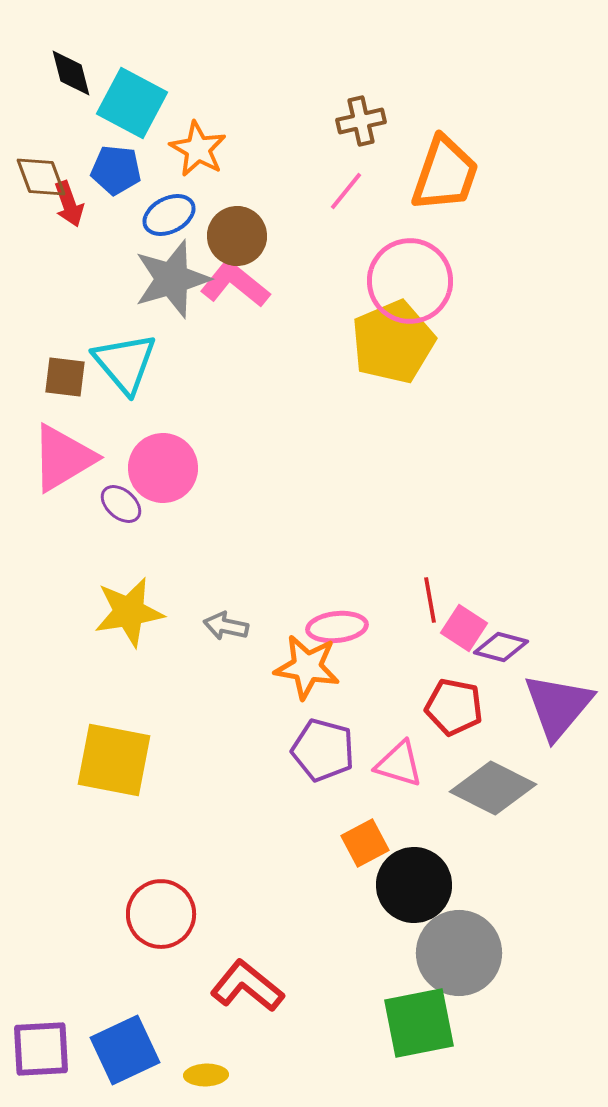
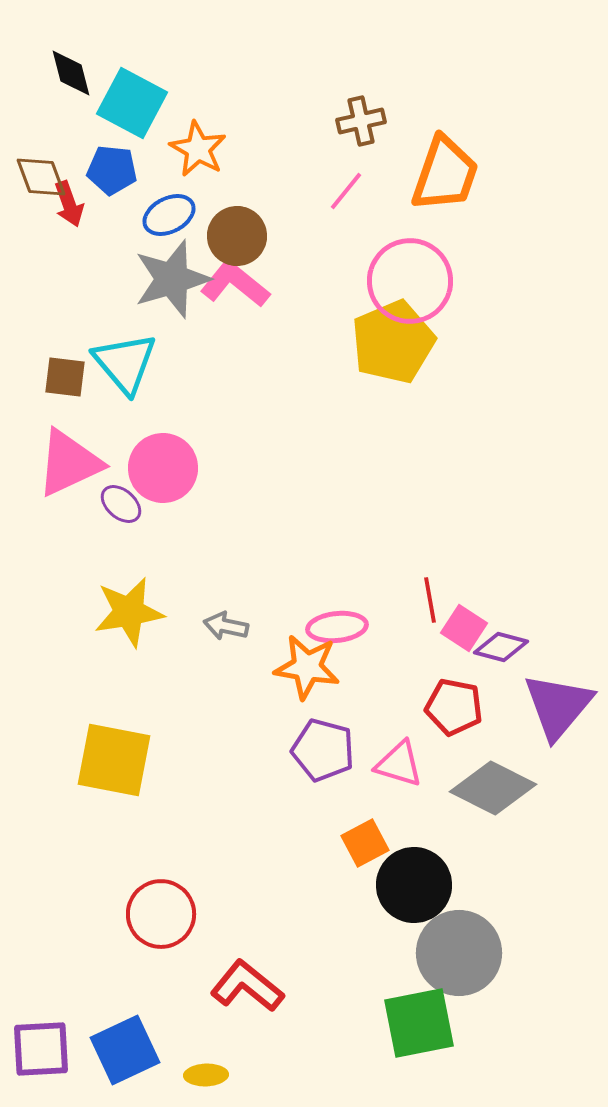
blue pentagon at (116, 170): moved 4 px left
pink triangle at (63, 458): moved 6 px right, 5 px down; rotated 6 degrees clockwise
